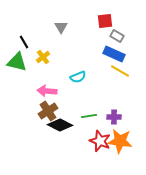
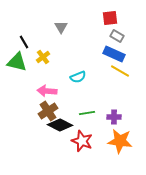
red square: moved 5 px right, 3 px up
green line: moved 2 px left, 3 px up
red star: moved 18 px left
